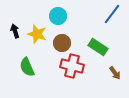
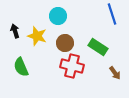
blue line: rotated 55 degrees counterclockwise
yellow star: moved 2 px down
brown circle: moved 3 px right
green semicircle: moved 6 px left
